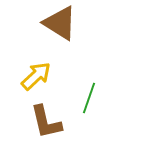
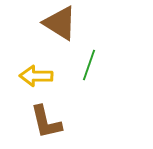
yellow arrow: rotated 136 degrees counterclockwise
green line: moved 33 px up
